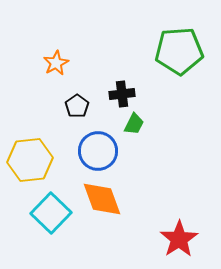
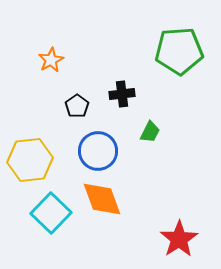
orange star: moved 5 px left, 3 px up
green trapezoid: moved 16 px right, 8 px down
